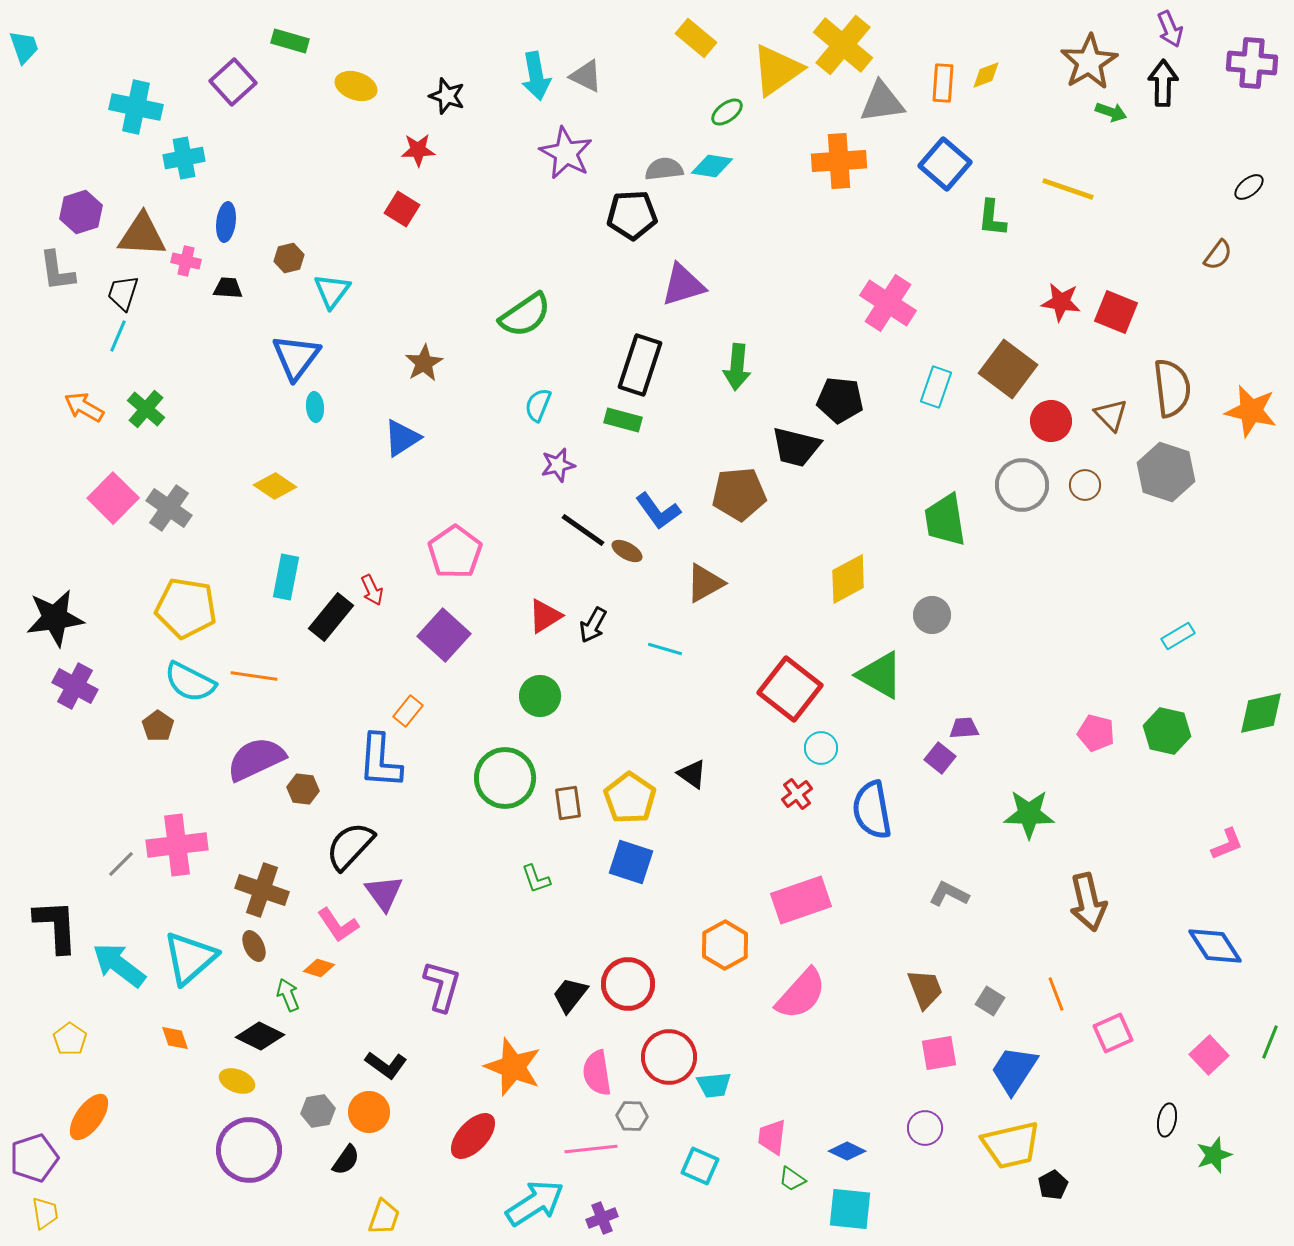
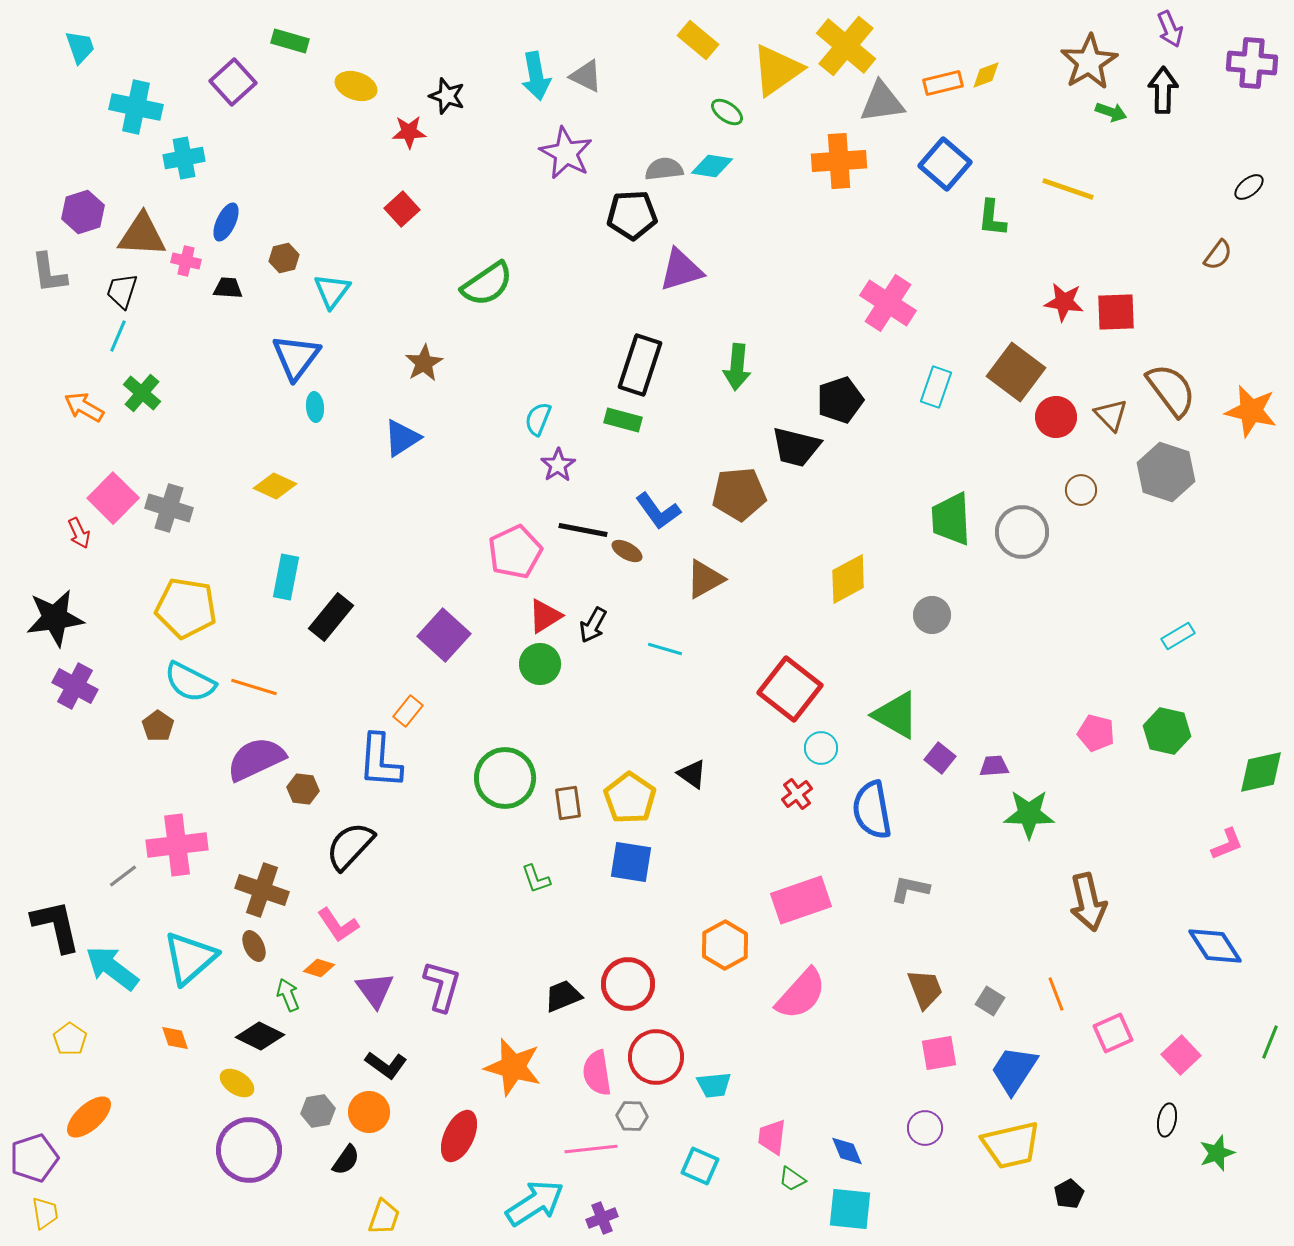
yellow rectangle at (696, 38): moved 2 px right, 2 px down
yellow cross at (843, 45): moved 3 px right, 1 px down
cyan trapezoid at (24, 47): moved 56 px right
orange rectangle at (943, 83): rotated 72 degrees clockwise
black arrow at (1163, 83): moved 7 px down
green ellipse at (727, 112): rotated 72 degrees clockwise
red star at (418, 150): moved 9 px left, 18 px up
red square at (402, 209): rotated 16 degrees clockwise
purple hexagon at (81, 212): moved 2 px right
blue ellipse at (226, 222): rotated 18 degrees clockwise
brown hexagon at (289, 258): moved 5 px left
gray L-shape at (57, 271): moved 8 px left, 2 px down
purple triangle at (683, 285): moved 2 px left, 15 px up
black trapezoid at (123, 293): moved 1 px left, 2 px up
red star at (1061, 302): moved 3 px right
red square at (1116, 312): rotated 24 degrees counterclockwise
green semicircle at (525, 315): moved 38 px left, 31 px up
brown square at (1008, 369): moved 8 px right, 3 px down
brown semicircle at (1172, 388): moved 1 px left, 2 px down; rotated 30 degrees counterclockwise
black pentagon at (840, 400): rotated 24 degrees counterclockwise
cyan semicircle at (538, 405): moved 14 px down
green cross at (146, 409): moved 4 px left, 16 px up
red circle at (1051, 421): moved 5 px right, 4 px up
purple star at (558, 465): rotated 20 degrees counterclockwise
gray circle at (1022, 485): moved 47 px down
brown circle at (1085, 485): moved 4 px left, 5 px down
yellow diamond at (275, 486): rotated 9 degrees counterclockwise
gray cross at (169, 508): rotated 18 degrees counterclockwise
green trapezoid at (945, 520): moved 6 px right, 1 px up; rotated 6 degrees clockwise
black line at (583, 530): rotated 24 degrees counterclockwise
pink pentagon at (455, 552): moved 60 px right; rotated 10 degrees clockwise
brown triangle at (705, 583): moved 4 px up
red arrow at (372, 590): moved 293 px left, 57 px up
green triangle at (880, 675): moved 16 px right, 40 px down
orange line at (254, 676): moved 11 px down; rotated 9 degrees clockwise
green circle at (540, 696): moved 32 px up
green diamond at (1261, 713): moved 59 px down
purple trapezoid at (964, 728): moved 30 px right, 38 px down
blue square at (631, 862): rotated 9 degrees counterclockwise
gray line at (121, 864): moved 2 px right, 12 px down; rotated 8 degrees clockwise
purple triangle at (384, 893): moved 9 px left, 97 px down
gray L-shape at (949, 894): moved 39 px left, 5 px up; rotated 15 degrees counterclockwise
black L-shape at (56, 926): rotated 10 degrees counterclockwise
cyan arrow at (119, 965): moved 7 px left, 3 px down
black trapezoid at (570, 995): moved 7 px left, 1 px down; rotated 30 degrees clockwise
pink square at (1209, 1055): moved 28 px left
red circle at (669, 1057): moved 13 px left
orange star at (513, 1067): rotated 6 degrees counterclockwise
yellow ellipse at (237, 1081): moved 2 px down; rotated 12 degrees clockwise
orange ellipse at (89, 1117): rotated 12 degrees clockwise
red ellipse at (473, 1136): moved 14 px left; rotated 18 degrees counterclockwise
blue diamond at (847, 1151): rotated 42 degrees clockwise
green star at (1214, 1155): moved 3 px right, 2 px up
black pentagon at (1053, 1185): moved 16 px right, 9 px down
